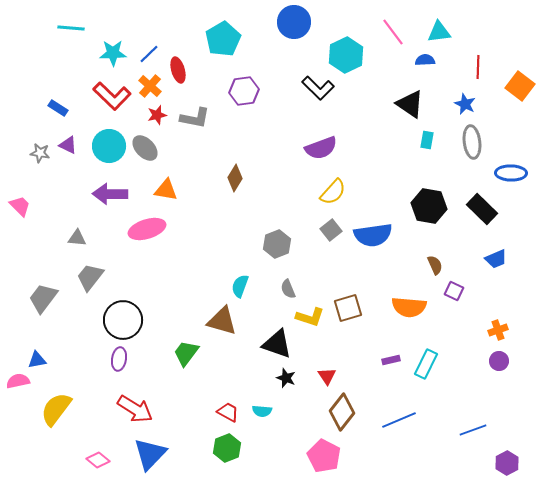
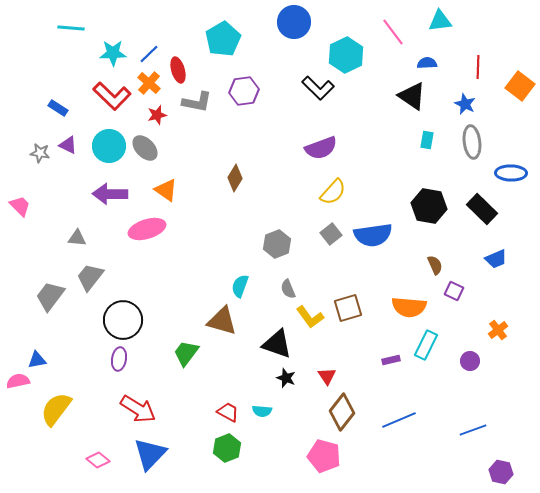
cyan triangle at (439, 32): moved 1 px right, 11 px up
blue semicircle at (425, 60): moved 2 px right, 3 px down
orange cross at (150, 86): moved 1 px left, 3 px up
black triangle at (410, 104): moved 2 px right, 8 px up
gray L-shape at (195, 118): moved 2 px right, 16 px up
orange triangle at (166, 190): rotated 25 degrees clockwise
gray square at (331, 230): moved 4 px down
gray trapezoid at (43, 298): moved 7 px right, 2 px up
yellow L-shape at (310, 317): rotated 36 degrees clockwise
orange cross at (498, 330): rotated 18 degrees counterclockwise
purple circle at (499, 361): moved 29 px left
cyan rectangle at (426, 364): moved 19 px up
red arrow at (135, 409): moved 3 px right
pink pentagon at (324, 456): rotated 12 degrees counterclockwise
purple hexagon at (507, 463): moved 6 px left, 9 px down; rotated 20 degrees counterclockwise
